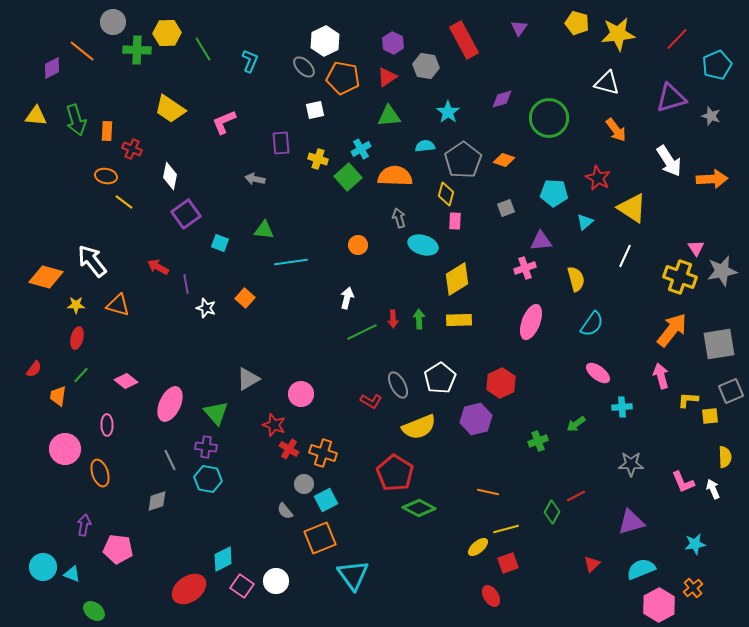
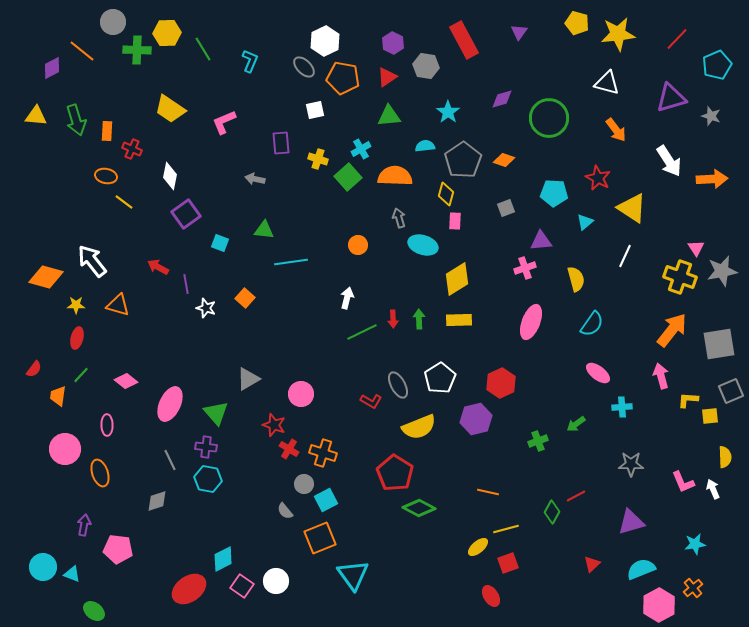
purple triangle at (519, 28): moved 4 px down
